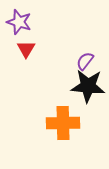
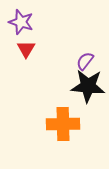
purple star: moved 2 px right
orange cross: moved 1 px down
